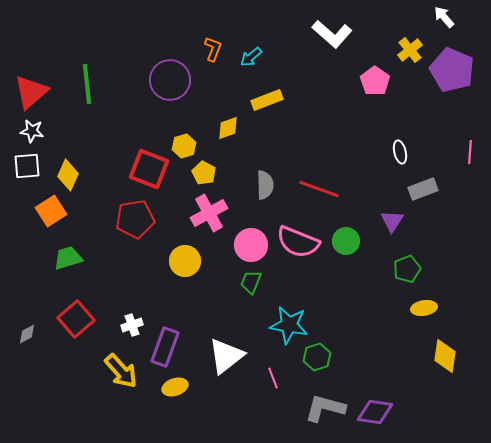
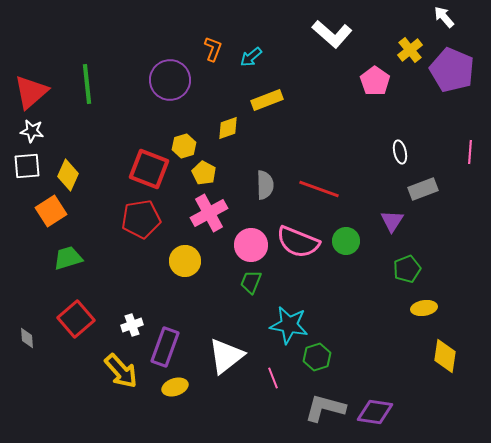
red pentagon at (135, 219): moved 6 px right
gray diamond at (27, 334): moved 4 px down; rotated 65 degrees counterclockwise
